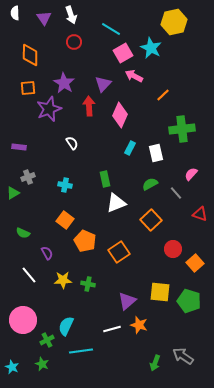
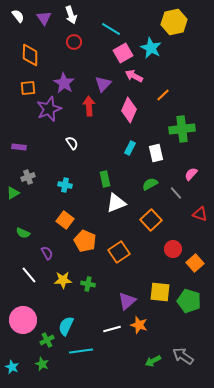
white semicircle at (15, 13): moved 3 px right, 3 px down; rotated 144 degrees clockwise
pink diamond at (120, 115): moved 9 px right, 5 px up
green arrow at (155, 363): moved 2 px left, 2 px up; rotated 42 degrees clockwise
